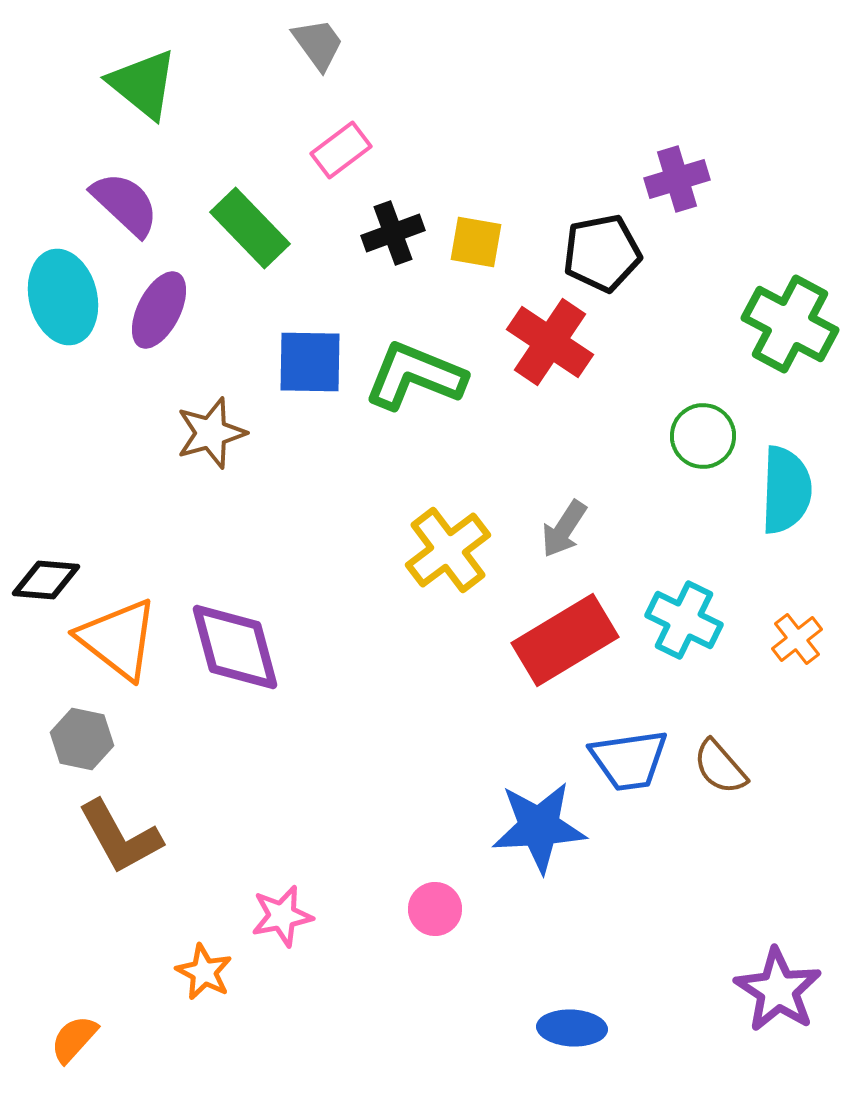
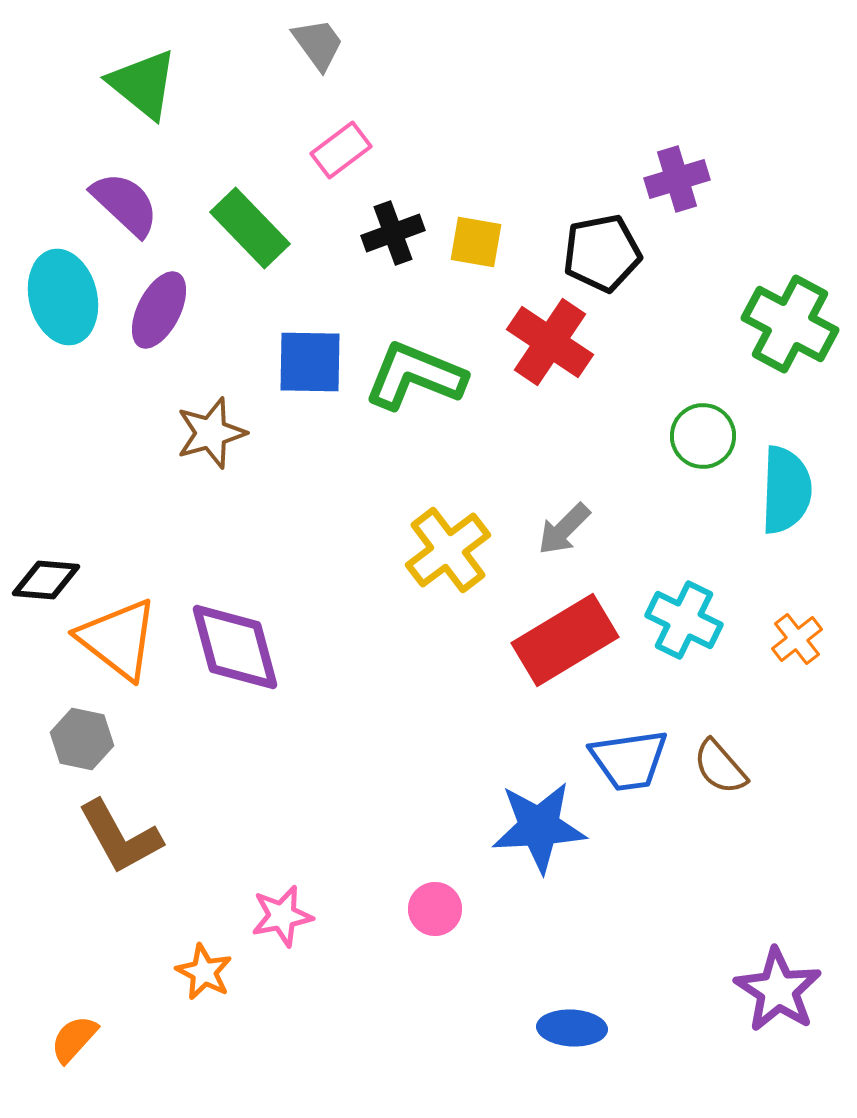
gray arrow: rotated 12 degrees clockwise
